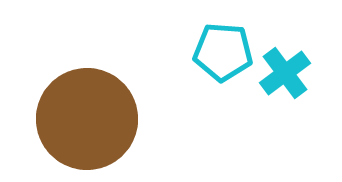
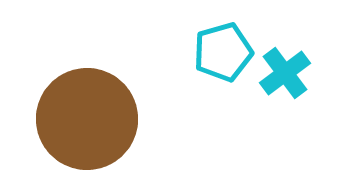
cyan pentagon: rotated 20 degrees counterclockwise
